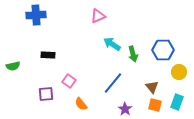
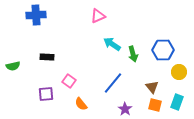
black rectangle: moved 1 px left, 2 px down
